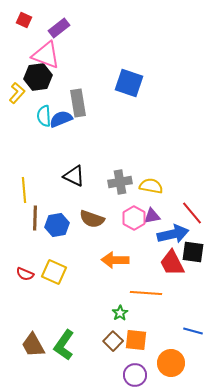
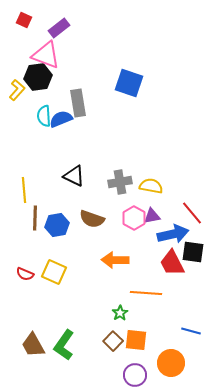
yellow L-shape: moved 3 px up
blue line: moved 2 px left
